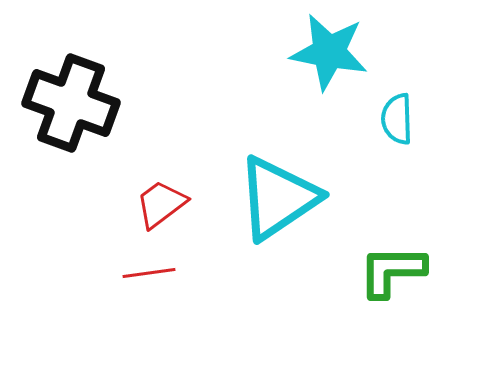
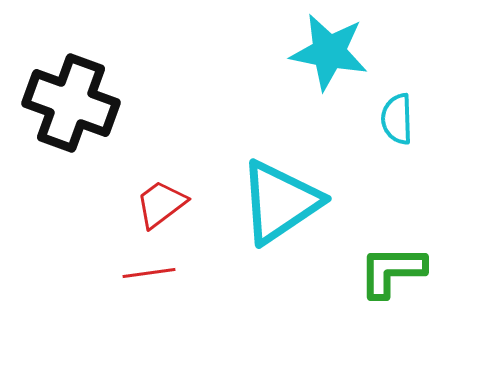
cyan triangle: moved 2 px right, 4 px down
